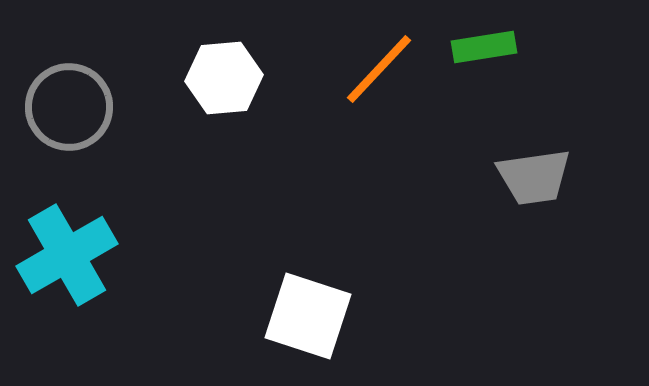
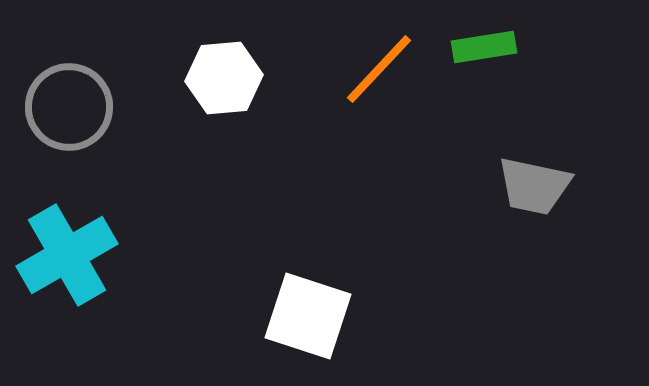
gray trapezoid: moved 9 px down; rotated 20 degrees clockwise
